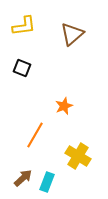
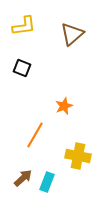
yellow cross: rotated 20 degrees counterclockwise
